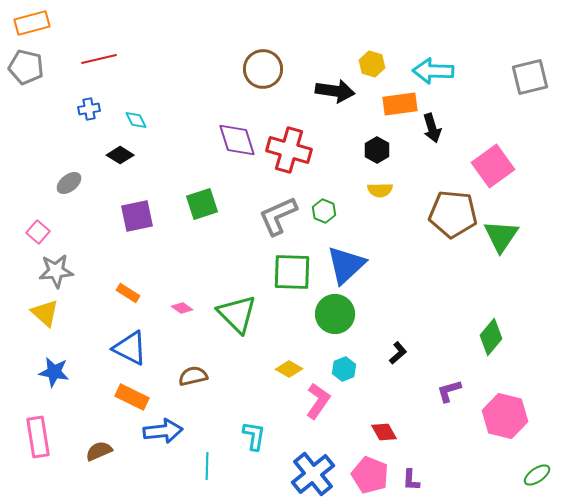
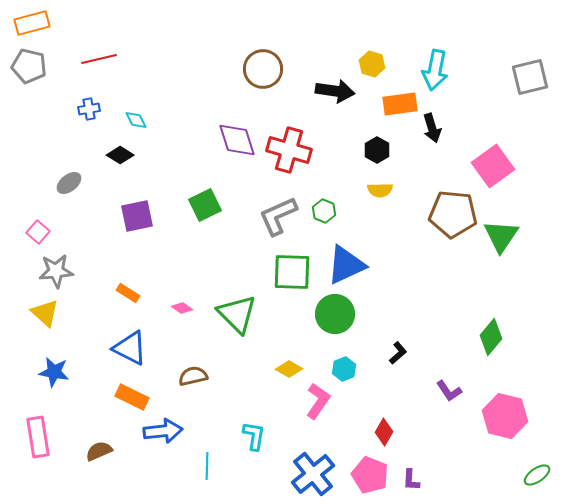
gray pentagon at (26, 67): moved 3 px right, 1 px up
cyan arrow at (433, 71): moved 2 px right, 1 px up; rotated 81 degrees counterclockwise
green square at (202, 204): moved 3 px right, 1 px down; rotated 8 degrees counterclockwise
blue triangle at (346, 265): rotated 18 degrees clockwise
purple L-shape at (449, 391): rotated 108 degrees counterclockwise
red diamond at (384, 432): rotated 60 degrees clockwise
